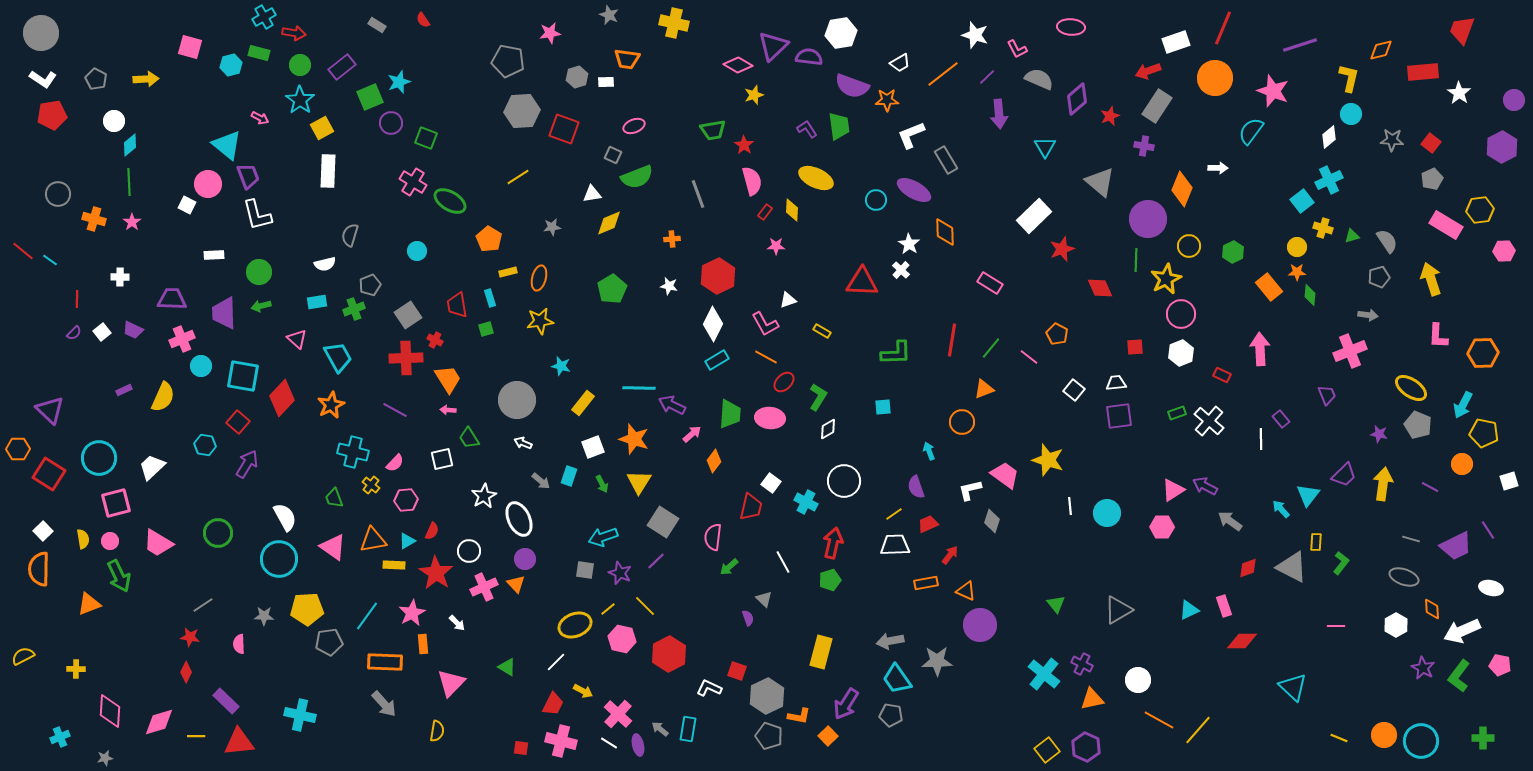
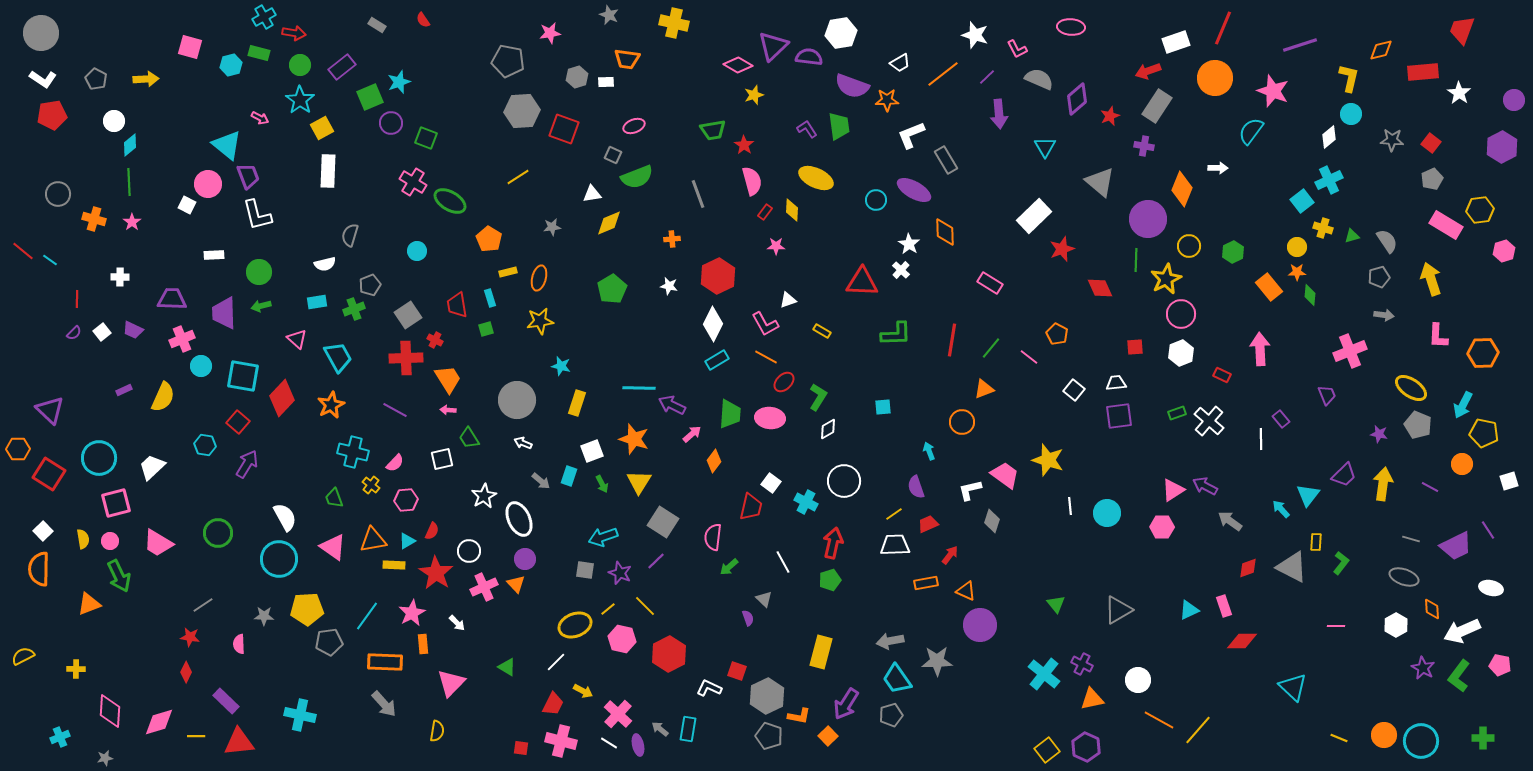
pink hexagon at (1504, 251): rotated 15 degrees counterclockwise
gray arrow at (1368, 315): moved 16 px right
green L-shape at (896, 353): moved 19 px up
yellow rectangle at (583, 403): moved 6 px left; rotated 20 degrees counterclockwise
white square at (593, 447): moved 1 px left, 4 px down
gray pentagon at (891, 715): rotated 25 degrees counterclockwise
